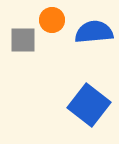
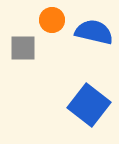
blue semicircle: rotated 18 degrees clockwise
gray square: moved 8 px down
